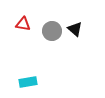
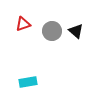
red triangle: rotated 28 degrees counterclockwise
black triangle: moved 1 px right, 2 px down
